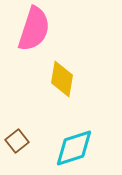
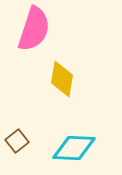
cyan diamond: rotated 21 degrees clockwise
